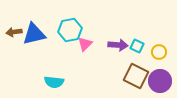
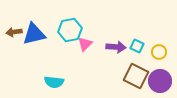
purple arrow: moved 2 px left, 2 px down
